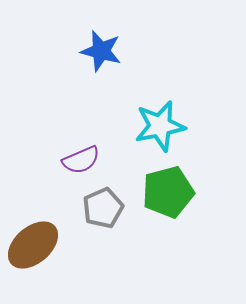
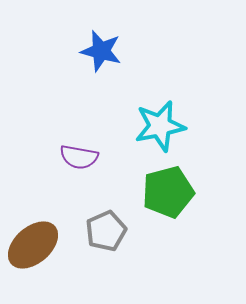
purple semicircle: moved 2 px left, 3 px up; rotated 33 degrees clockwise
gray pentagon: moved 3 px right, 23 px down
